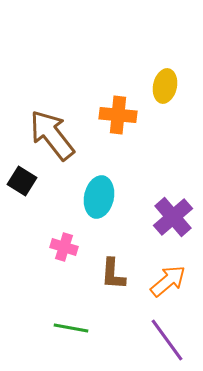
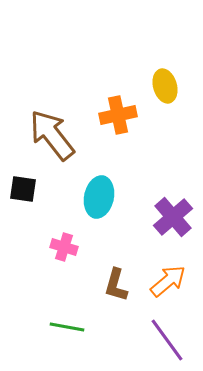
yellow ellipse: rotated 28 degrees counterclockwise
orange cross: rotated 18 degrees counterclockwise
black square: moved 1 px right, 8 px down; rotated 24 degrees counterclockwise
brown L-shape: moved 3 px right, 11 px down; rotated 12 degrees clockwise
green line: moved 4 px left, 1 px up
